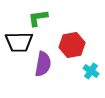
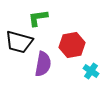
black trapezoid: rotated 16 degrees clockwise
